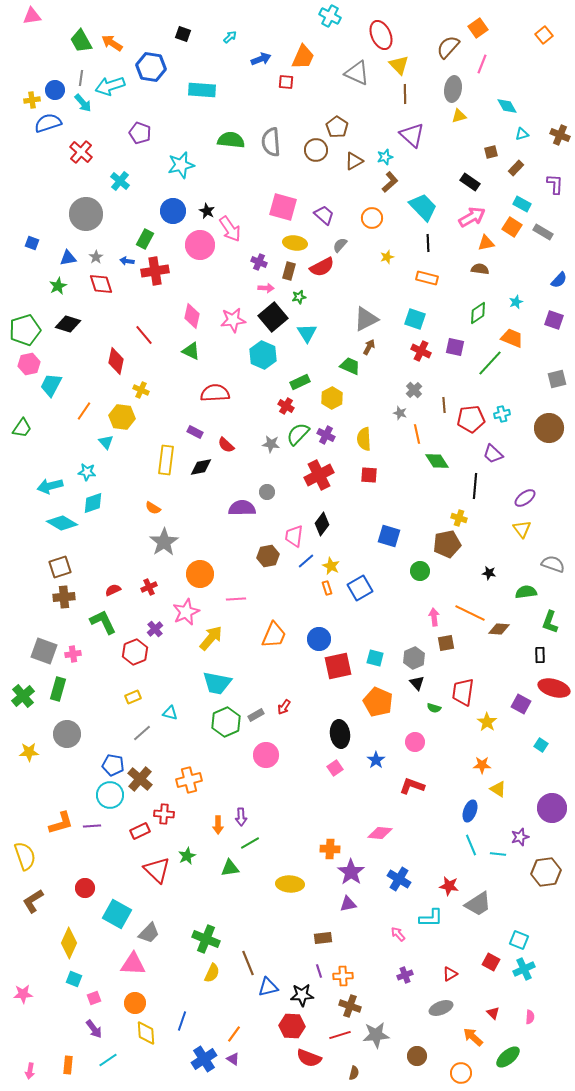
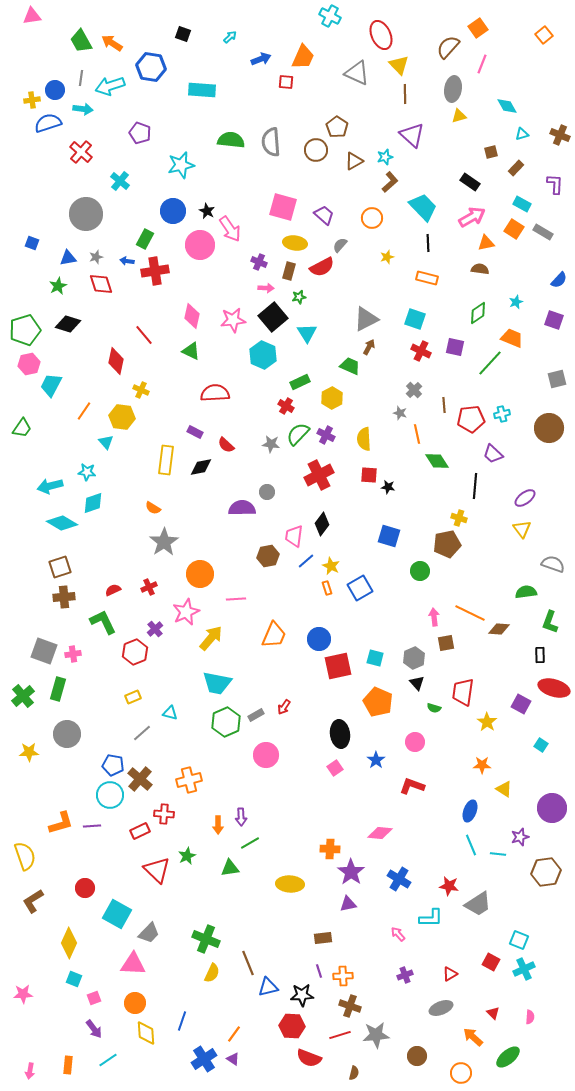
cyan arrow at (83, 103): moved 6 px down; rotated 42 degrees counterclockwise
orange square at (512, 227): moved 2 px right, 2 px down
gray star at (96, 257): rotated 16 degrees clockwise
black star at (489, 573): moved 101 px left, 86 px up
yellow triangle at (498, 789): moved 6 px right
